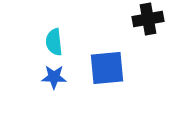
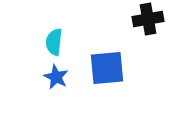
cyan semicircle: rotated 12 degrees clockwise
blue star: moved 2 px right; rotated 25 degrees clockwise
